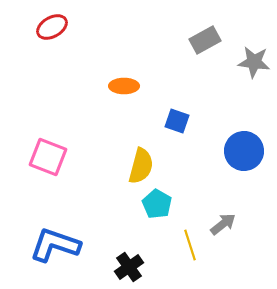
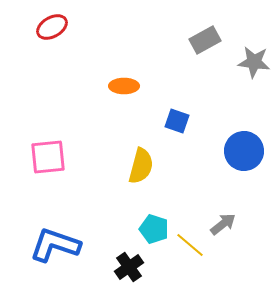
pink square: rotated 27 degrees counterclockwise
cyan pentagon: moved 3 px left, 25 px down; rotated 12 degrees counterclockwise
yellow line: rotated 32 degrees counterclockwise
